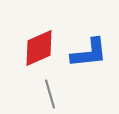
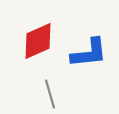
red diamond: moved 1 px left, 7 px up
